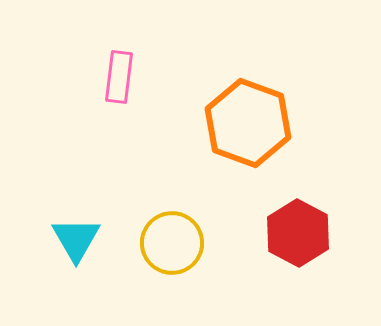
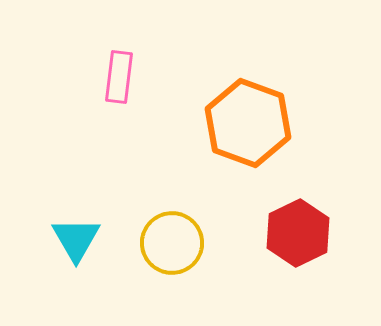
red hexagon: rotated 6 degrees clockwise
